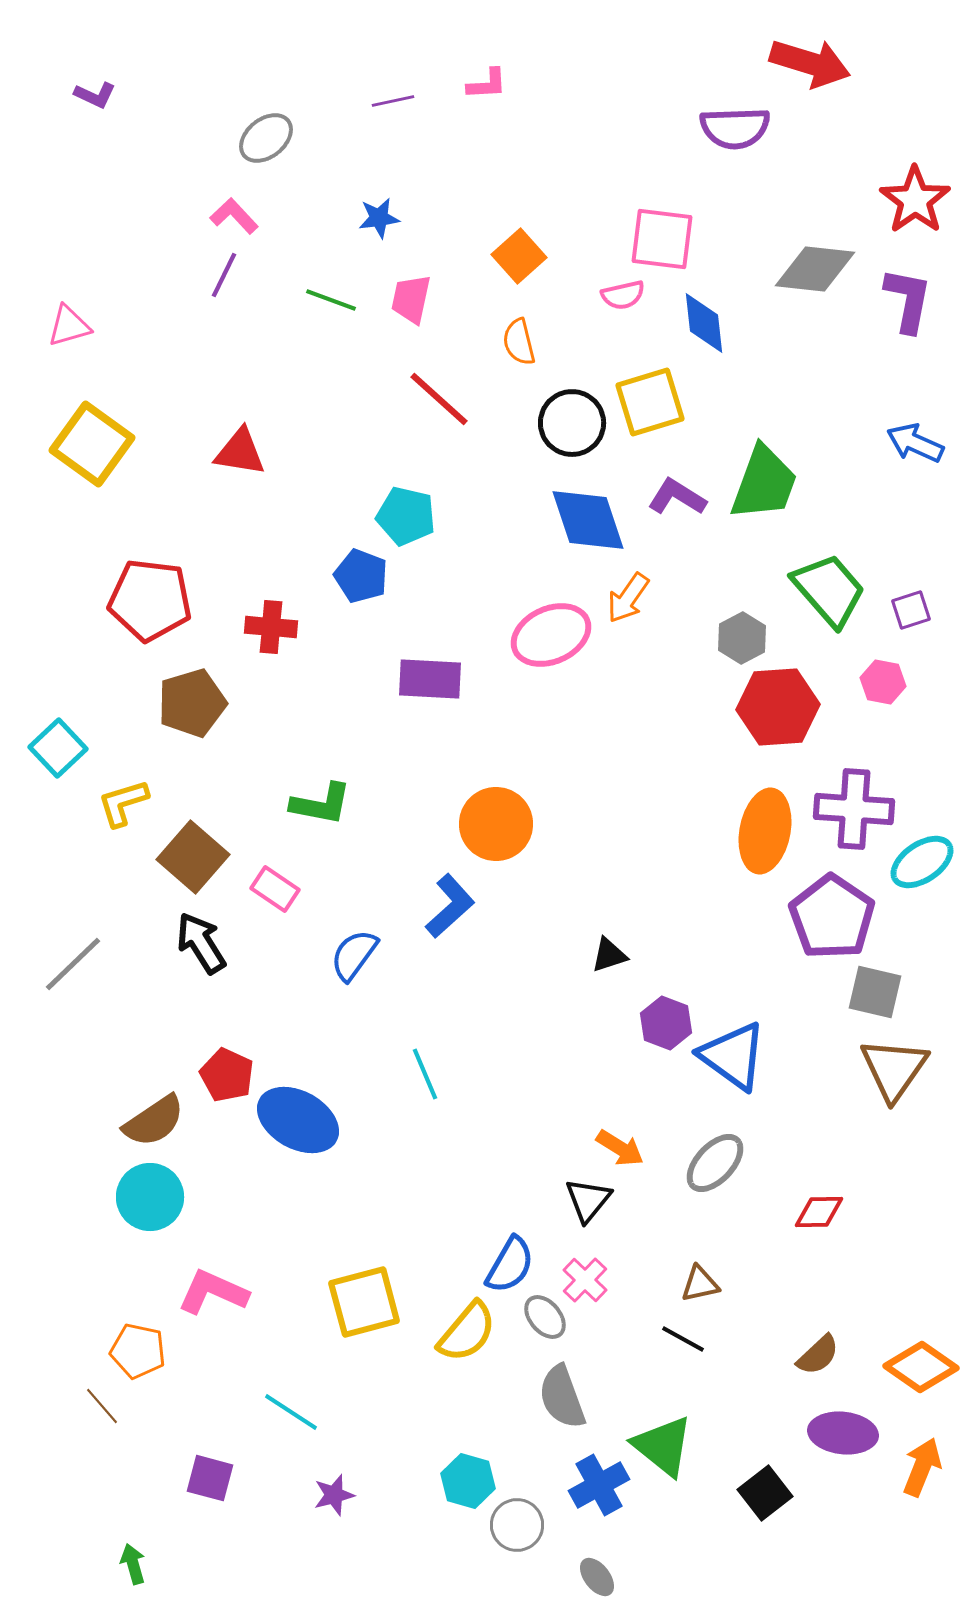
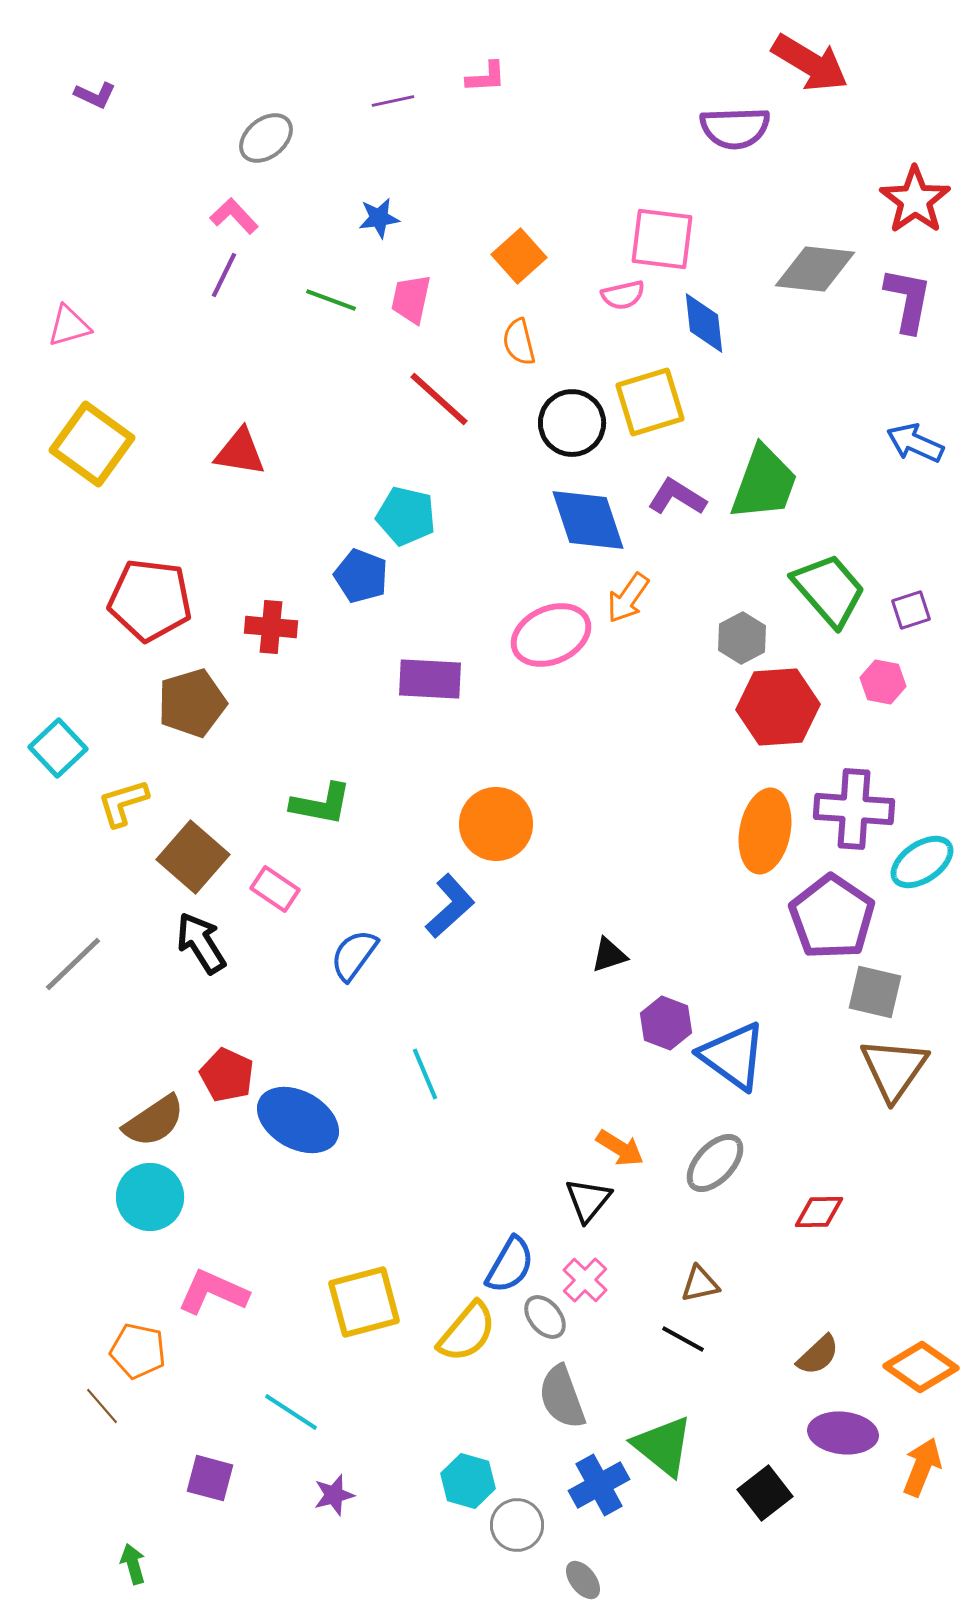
red arrow at (810, 63): rotated 14 degrees clockwise
pink L-shape at (487, 84): moved 1 px left, 7 px up
gray ellipse at (597, 1577): moved 14 px left, 3 px down
